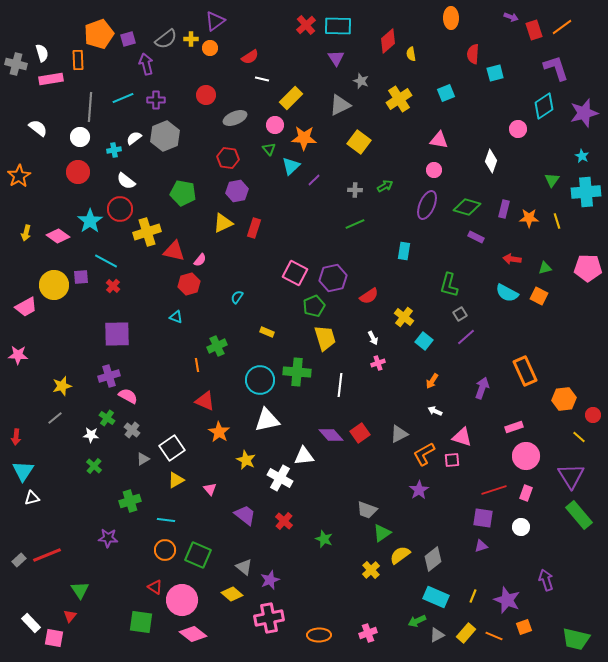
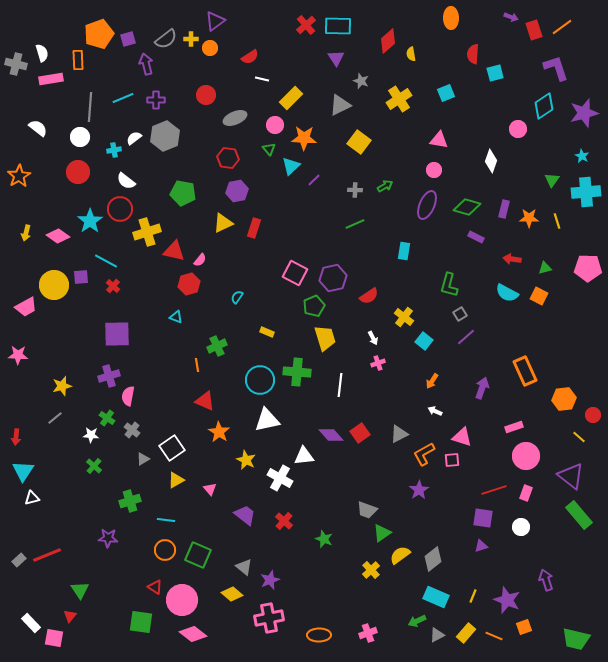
pink semicircle at (128, 396): rotated 108 degrees counterclockwise
purple triangle at (571, 476): rotated 20 degrees counterclockwise
